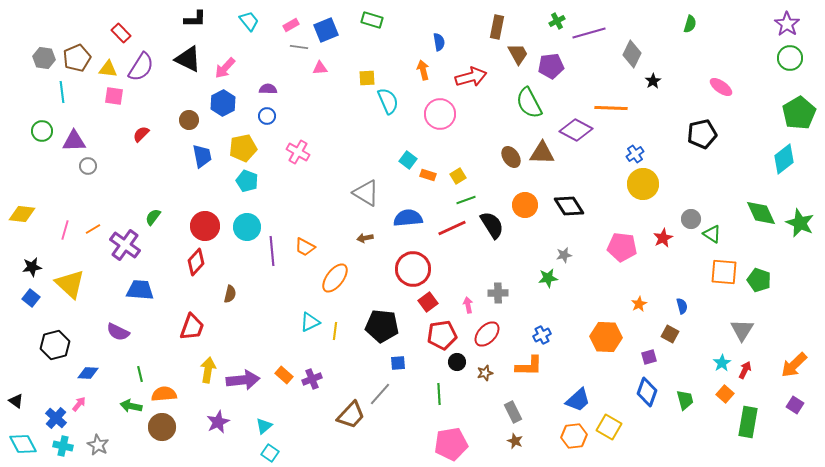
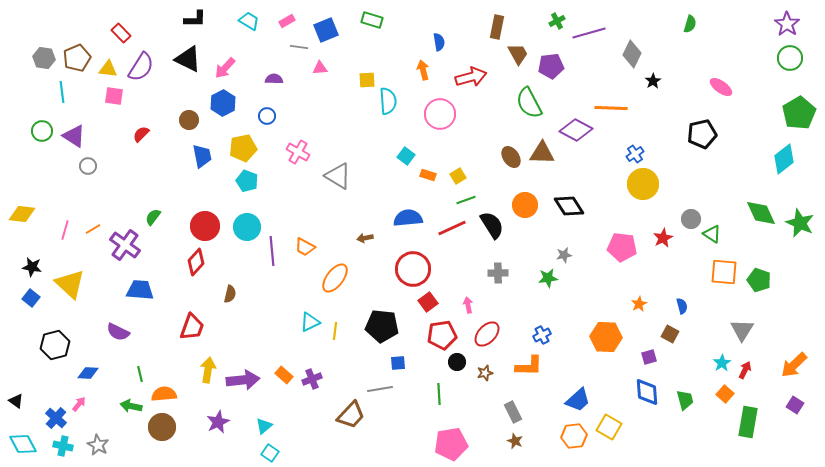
cyan trapezoid at (249, 21): rotated 20 degrees counterclockwise
pink rectangle at (291, 25): moved 4 px left, 4 px up
yellow square at (367, 78): moved 2 px down
purple semicircle at (268, 89): moved 6 px right, 10 px up
cyan semicircle at (388, 101): rotated 20 degrees clockwise
purple triangle at (74, 141): moved 5 px up; rotated 35 degrees clockwise
cyan square at (408, 160): moved 2 px left, 4 px up
gray triangle at (366, 193): moved 28 px left, 17 px up
black star at (32, 267): rotated 18 degrees clockwise
gray cross at (498, 293): moved 20 px up
blue diamond at (647, 392): rotated 24 degrees counterclockwise
gray line at (380, 394): moved 5 px up; rotated 40 degrees clockwise
